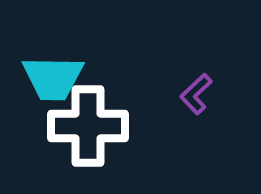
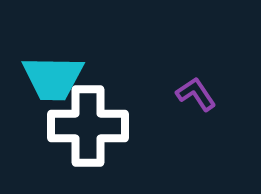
purple L-shape: rotated 99 degrees clockwise
